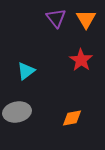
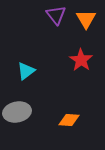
purple triangle: moved 3 px up
orange diamond: moved 3 px left, 2 px down; rotated 15 degrees clockwise
